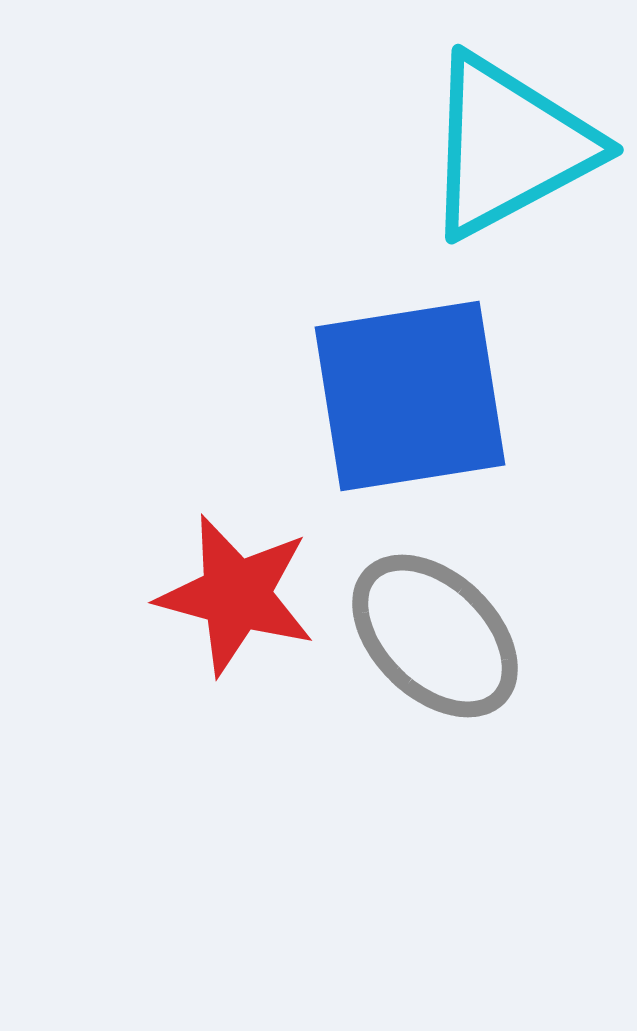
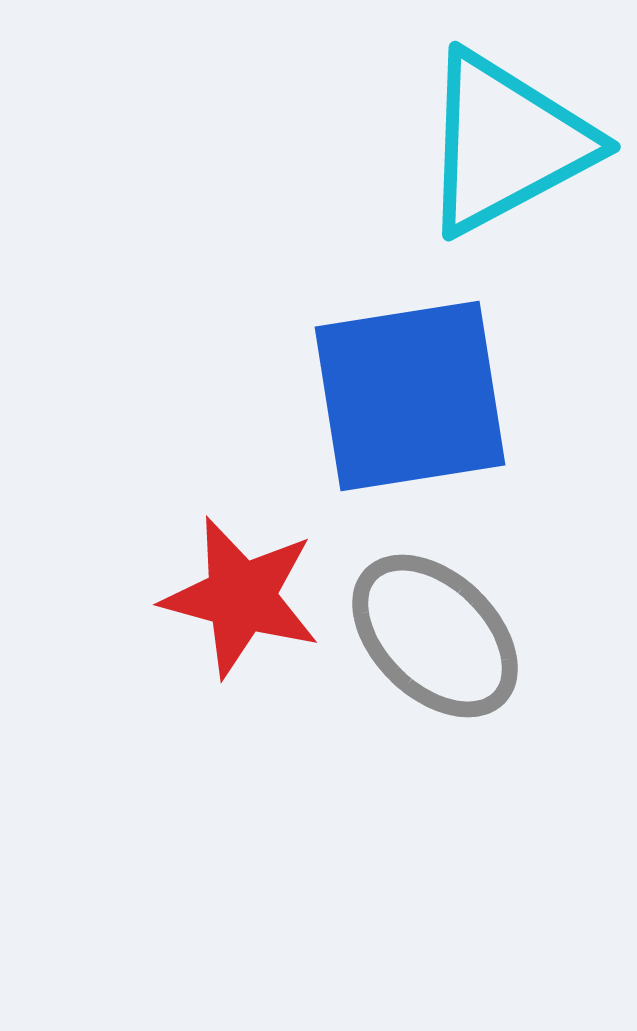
cyan triangle: moved 3 px left, 3 px up
red star: moved 5 px right, 2 px down
